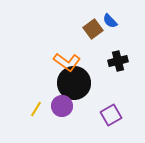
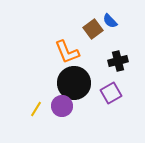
orange L-shape: moved 10 px up; rotated 32 degrees clockwise
purple square: moved 22 px up
